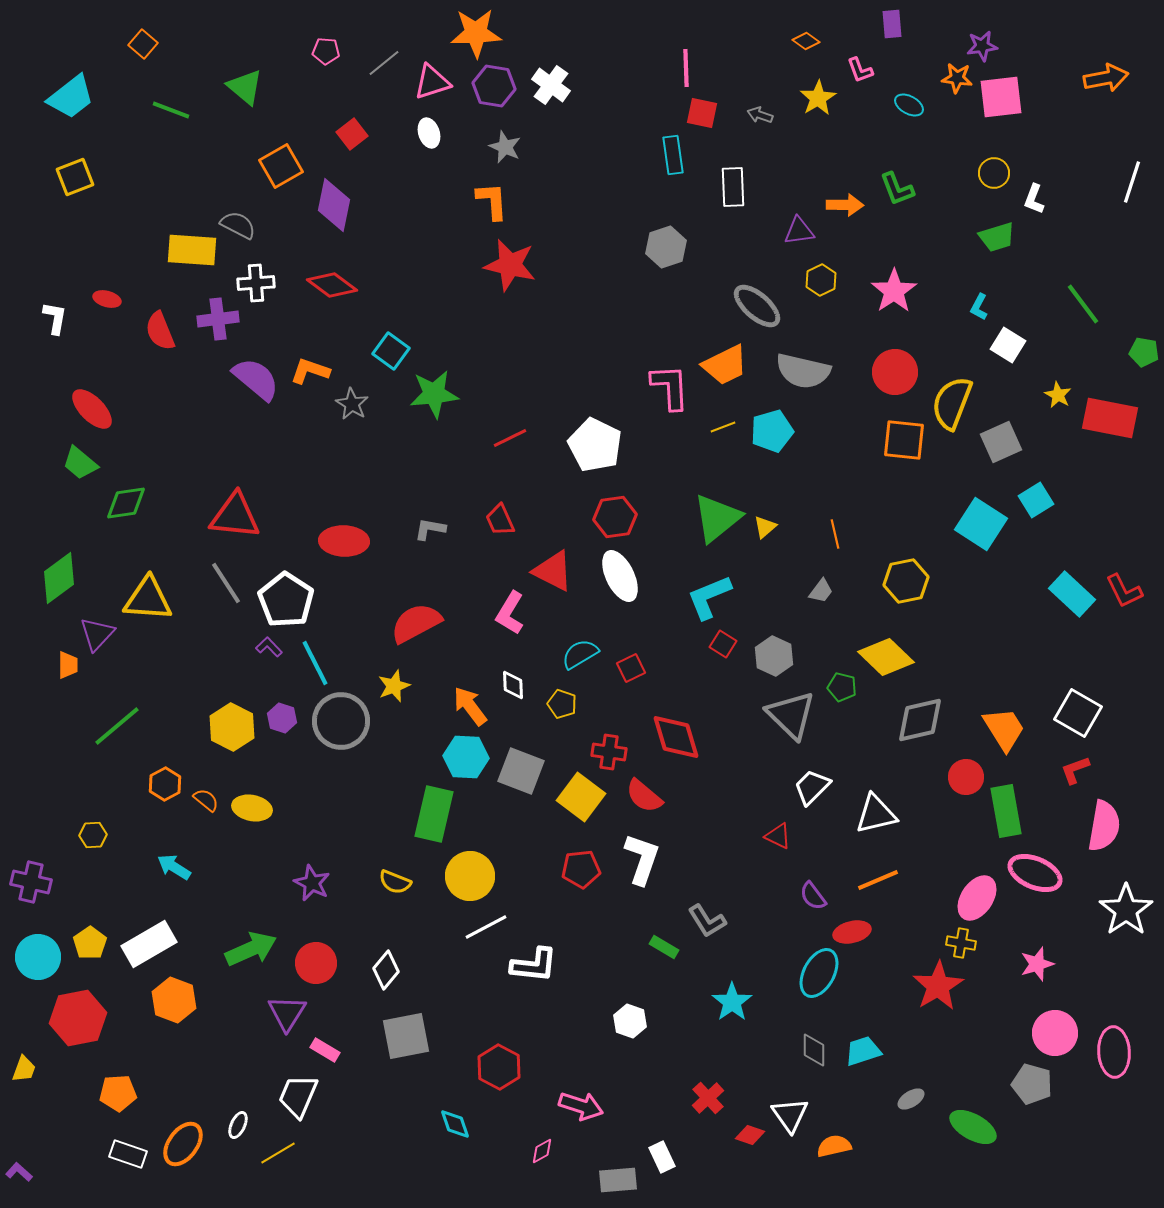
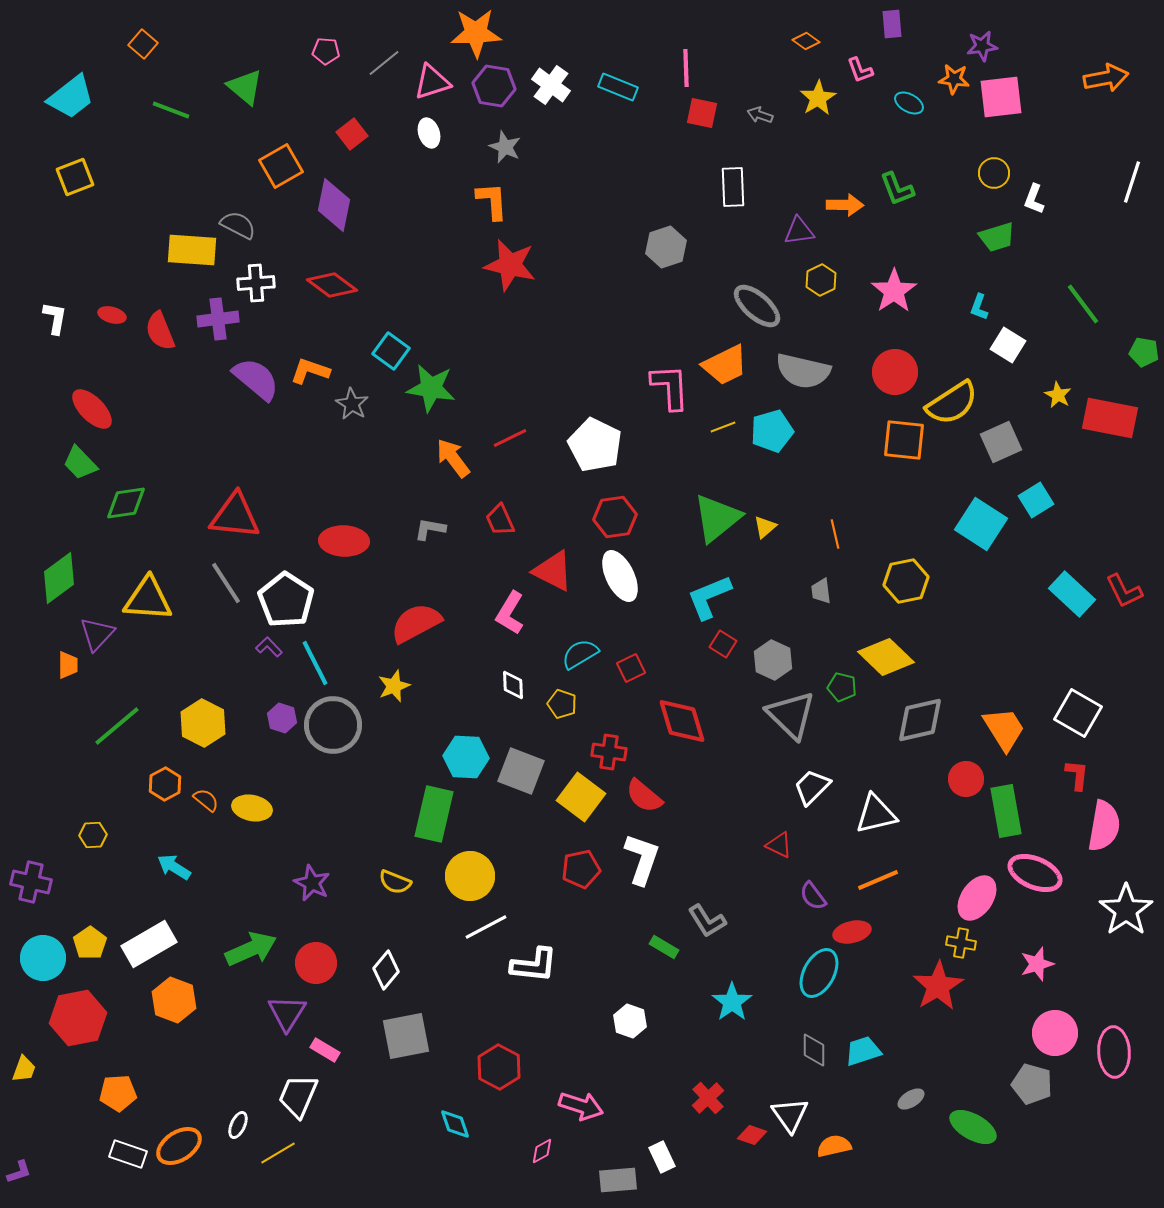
orange star at (957, 78): moved 3 px left, 1 px down
cyan ellipse at (909, 105): moved 2 px up
cyan rectangle at (673, 155): moved 55 px left, 68 px up; rotated 60 degrees counterclockwise
red ellipse at (107, 299): moved 5 px right, 16 px down
cyan L-shape at (979, 307): rotated 8 degrees counterclockwise
green star at (434, 394): moved 3 px left, 6 px up; rotated 15 degrees clockwise
yellow semicircle at (952, 403): rotated 144 degrees counterclockwise
green trapezoid at (80, 463): rotated 6 degrees clockwise
gray trapezoid at (821, 591): rotated 136 degrees clockwise
gray hexagon at (774, 656): moved 1 px left, 4 px down
orange arrow at (470, 706): moved 17 px left, 248 px up
gray circle at (341, 721): moved 8 px left, 4 px down
yellow hexagon at (232, 727): moved 29 px left, 4 px up
red diamond at (676, 737): moved 6 px right, 16 px up
red L-shape at (1075, 770): moved 2 px right, 5 px down; rotated 116 degrees clockwise
red circle at (966, 777): moved 2 px down
red triangle at (778, 836): moved 1 px right, 9 px down
red pentagon at (581, 869): rotated 6 degrees counterclockwise
cyan circle at (38, 957): moved 5 px right, 1 px down
red diamond at (750, 1135): moved 2 px right
orange ellipse at (183, 1144): moved 4 px left, 2 px down; rotated 21 degrees clockwise
purple L-shape at (19, 1172): rotated 120 degrees clockwise
